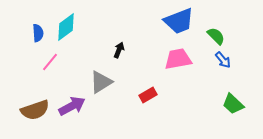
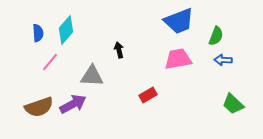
cyan diamond: moved 3 px down; rotated 12 degrees counterclockwise
green semicircle: rotated 66 degrees clockwise
black arrow: rotated 35 degrees counterclockwise
blue arrow: rotated 132 degrees clockwise
gray triangle: moved 9 px left, 6 px up; rotated 35 degrees clockwise
purple arrow: moved 1 px right, 2 px up
brown semicircle: moved 4 px right, 3 px up
